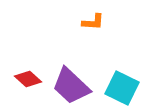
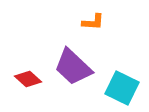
purple trapezoid: moved 2 px right, 19 px up
